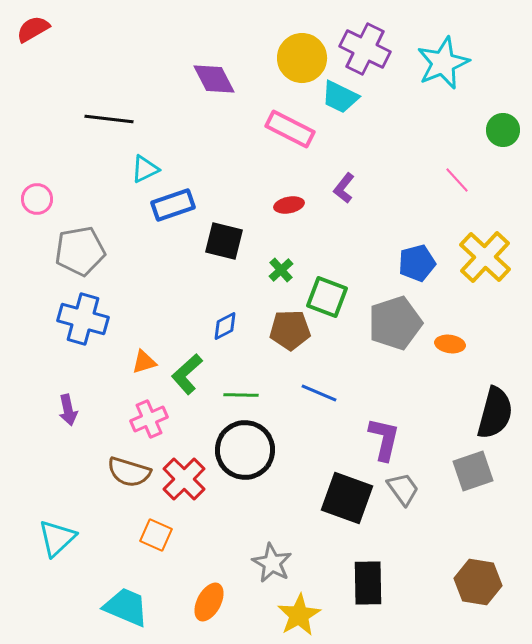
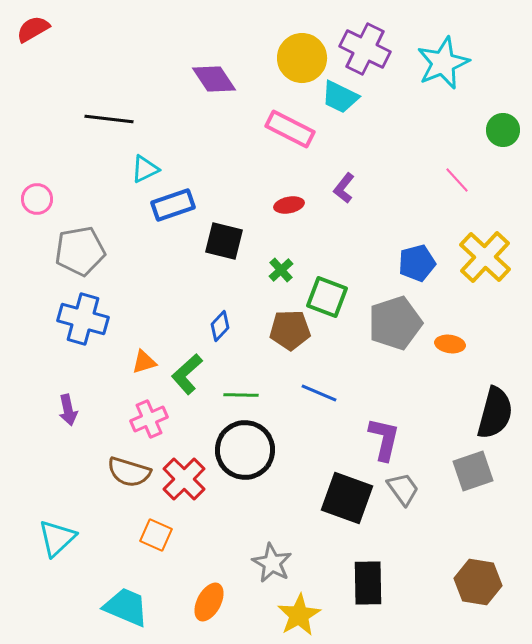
purple diamond at (214, 79): rotated 6 degrees counterclockwise
blue diamond at (225, 326): moved 5 px left; rotated 20 degrees counterclockwise
